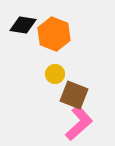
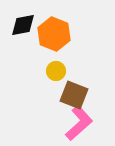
black diamond: rotated 20 degrees counterclockwise
yellow circle: moved 1 px right, 3 px up
